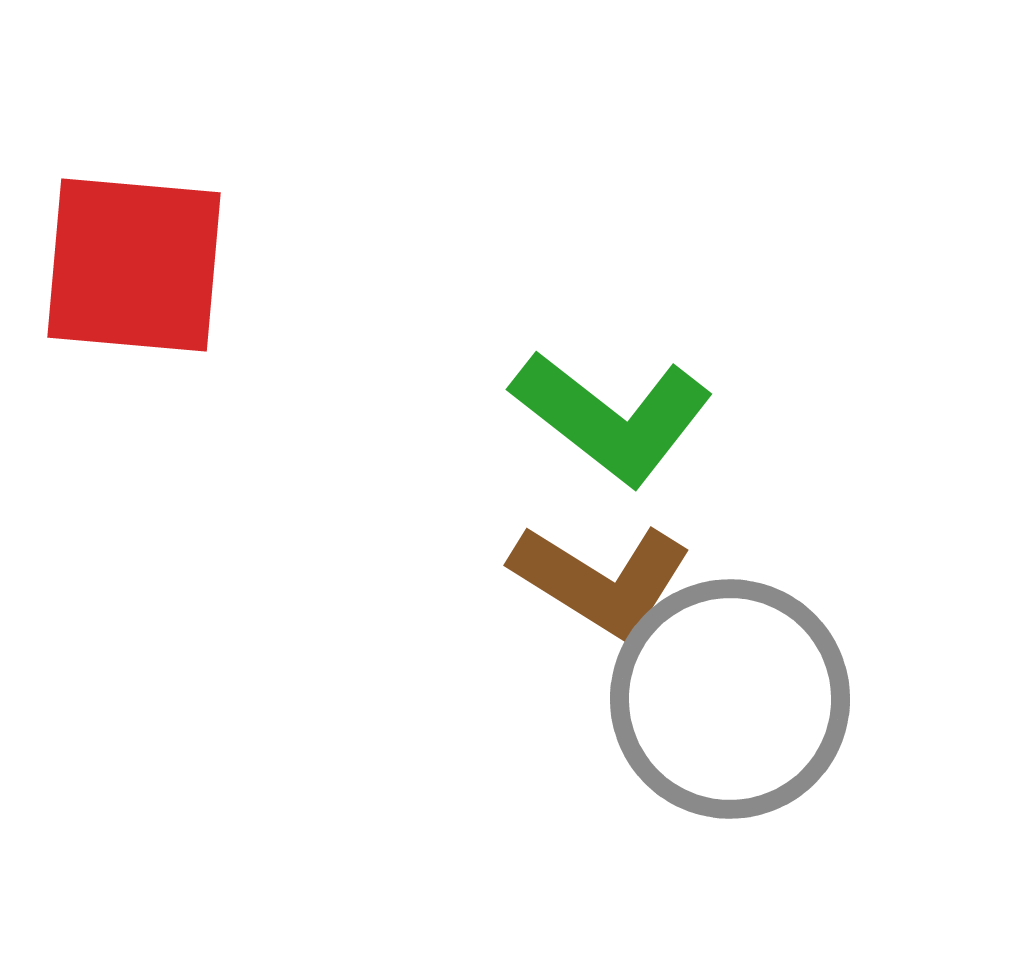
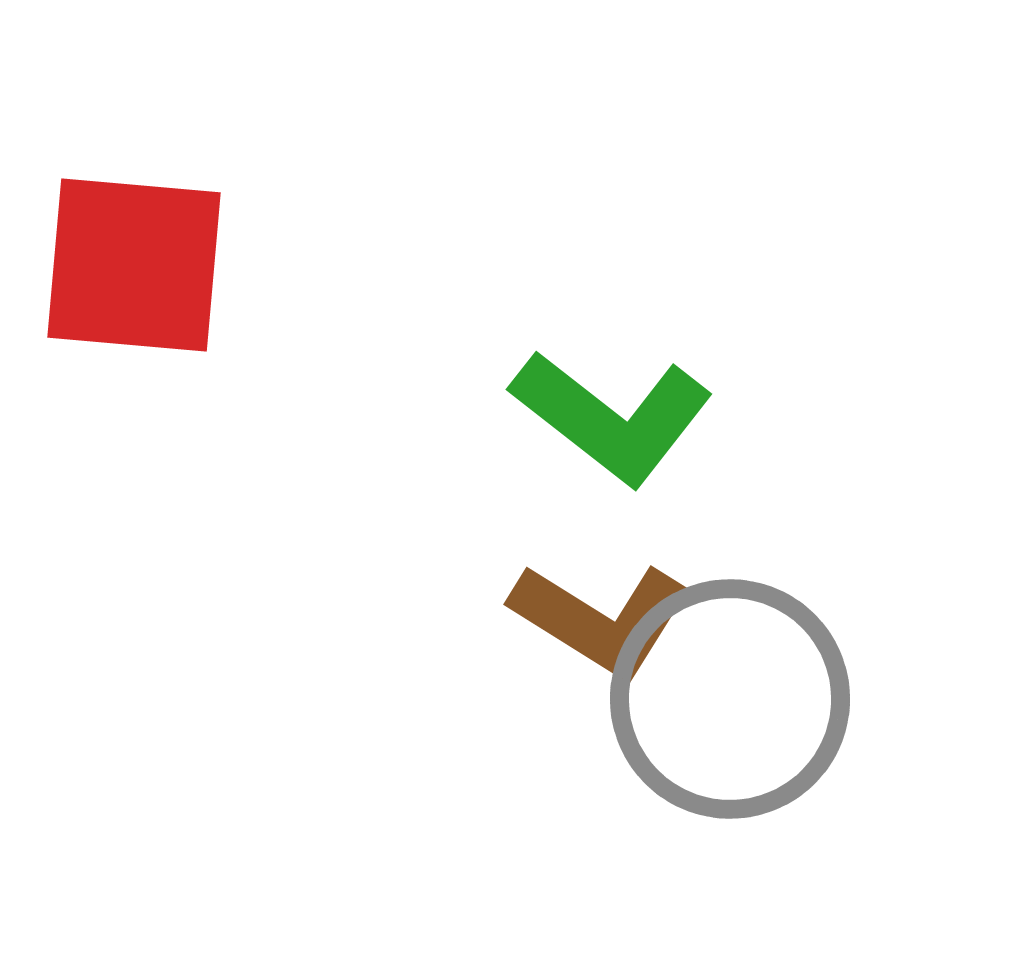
brown L-shape: moved 39 px down
